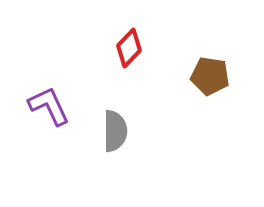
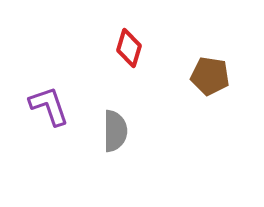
red diamond: rotated 27 degrees counterclockwise
purple L-shape: rotated 6 degrees clockwise
